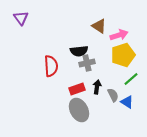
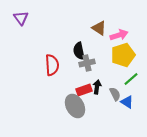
brown triangle: moved 2 px down
black semicircle: rotated 84 degrees clockwise
red semicircle: moved 1 px right, 1 px up
red rectangle: moved 7 px right, 1 px down
gray semicircle: moved 2 px right, 1 px up
gray ellipse: moved 4 px left, 4 px up
